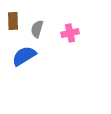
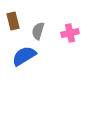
brown rectangle: rotated 12 degrees counterclockwise
gray semicircle: moved 1 px right, 2 px down
